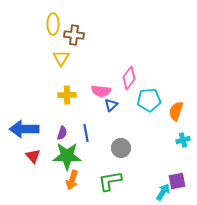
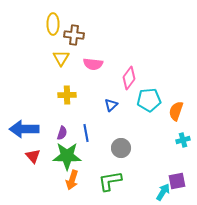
pink semicircle: moved 8 px left, 27 px up
